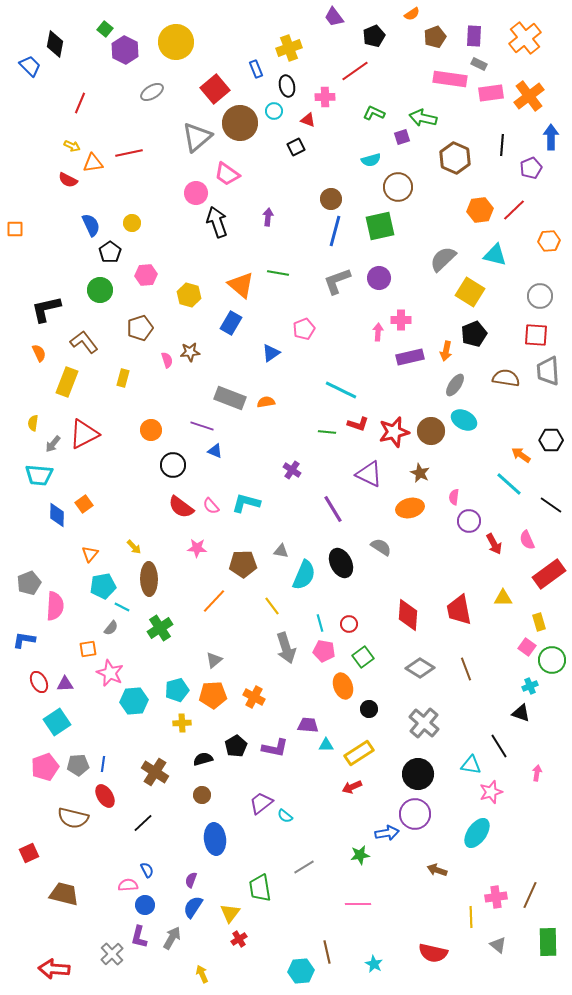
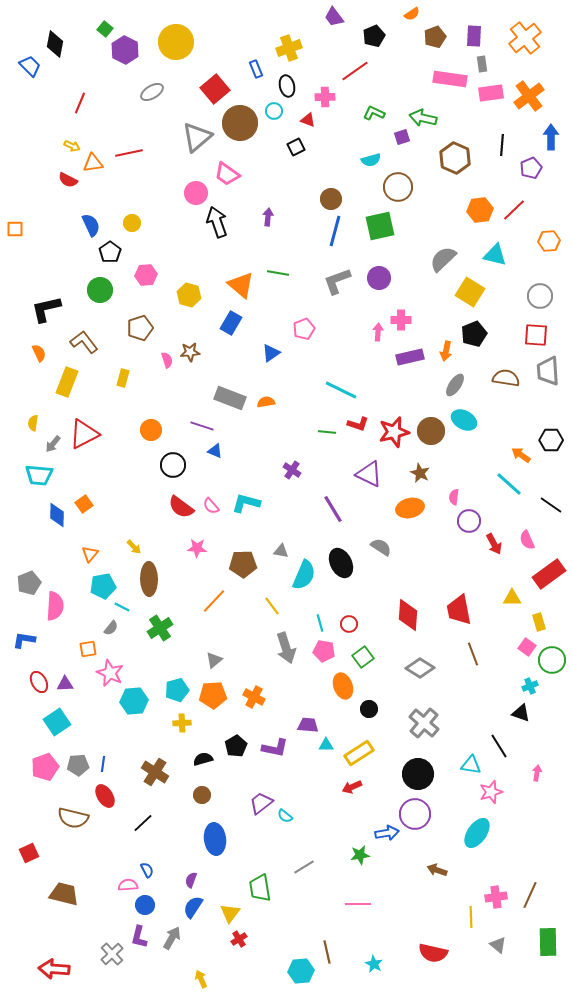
gray rectangle at (479, 64): moved 3 px right; rotated 56 degrees clockwise
yellow triangle at (503, 598): moved 9 px right
brown line at (466, 669): moved 7 px right, 15 px up
yellow arrow at (202, 974): moved 1 px left, 5 px down
